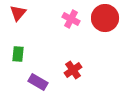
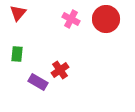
red circle: moved 1 px right, 1 px down
green rectangle: moved 1 px left
red cross: moved 13 px left
